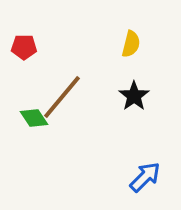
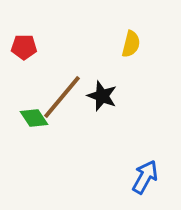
black star: moved 32 px left; rotated 16 degrees counterclockwise
blue arrow: rotated 16 degrees counterclockwise
